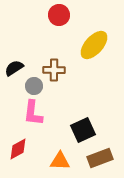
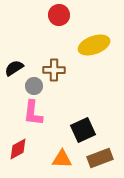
yellow ellipse: rotated 28 degrees clockwise
orange triangle: moved 2 px right, 2 px up
